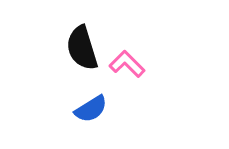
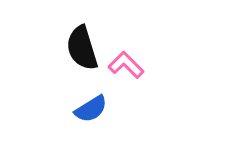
pink L-shape: moved 1 px left, 1 px down
